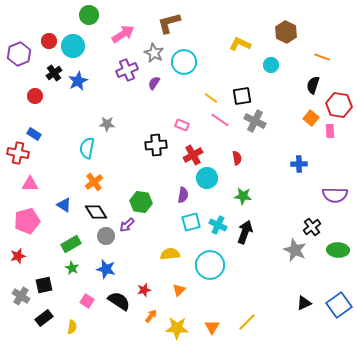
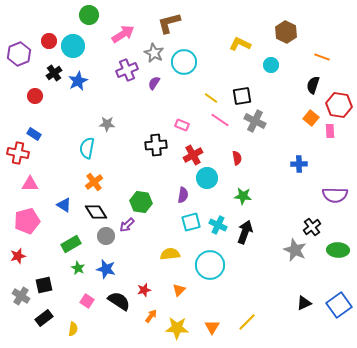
green star at (72, 268): moved 6 px right
yellow semicircle at (72, 327): moved 1 px right, 2 px down
